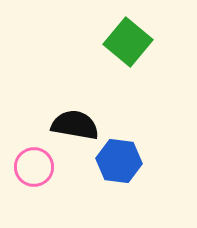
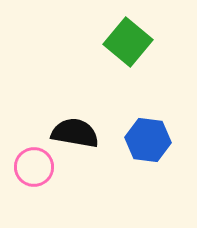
black semicircle: moved 8 px down
blue hexagon: moved 29 px right, 21 px up
